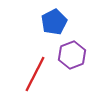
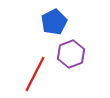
purple hexagon: moved 1 px left, 1 px up
